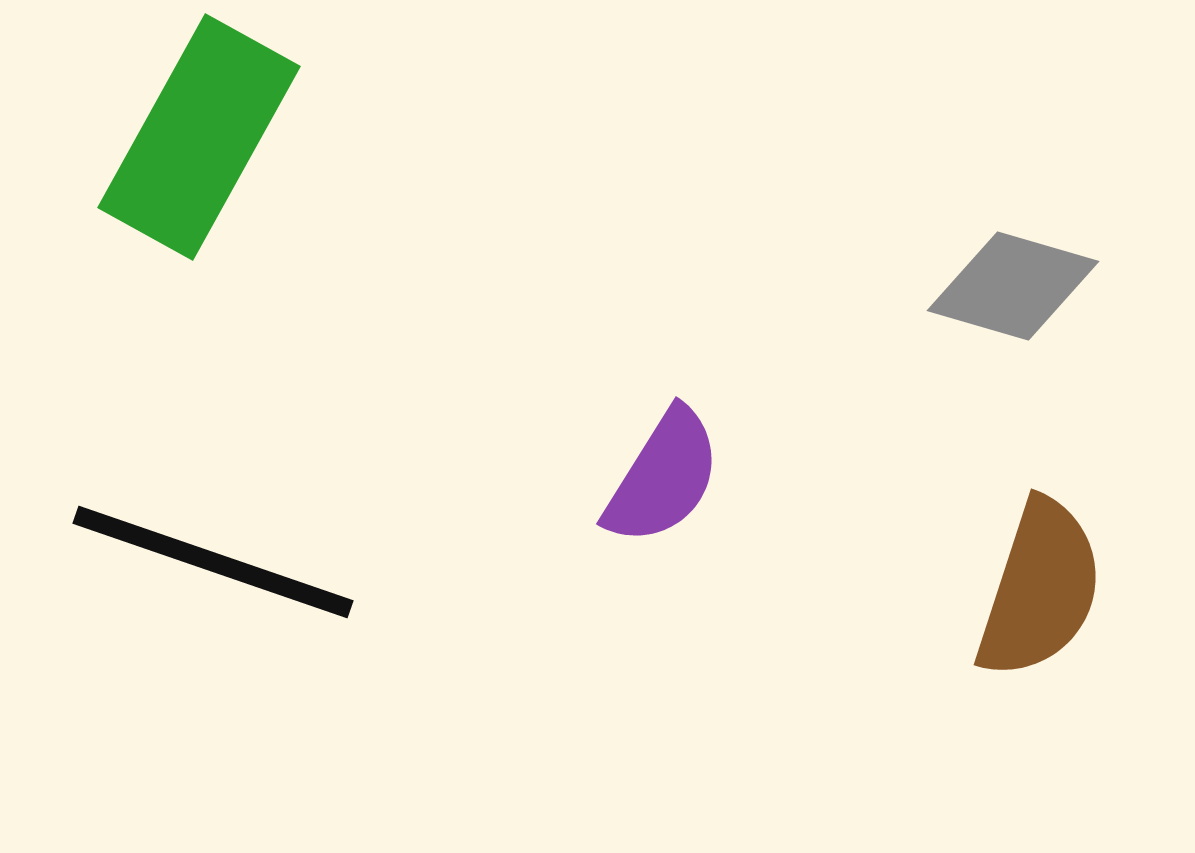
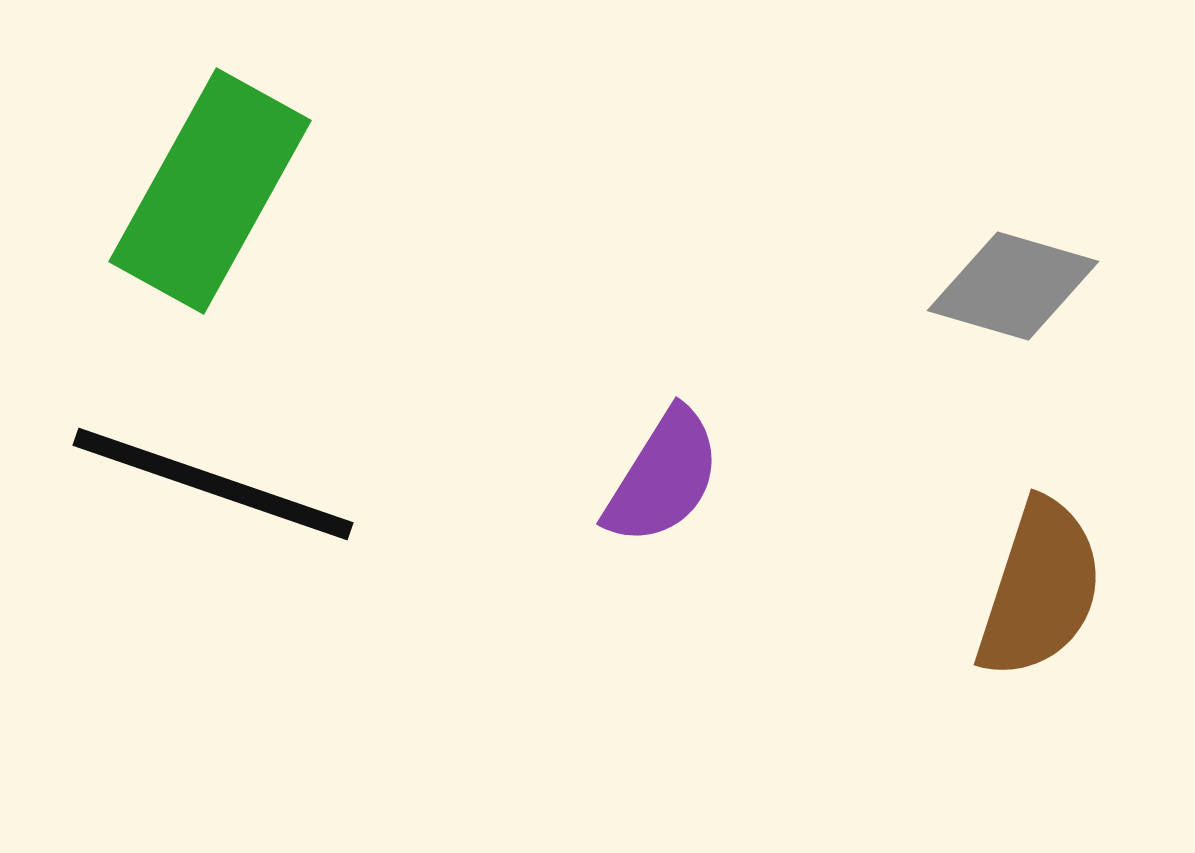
green rectangle: moved 11 px right, 54 px down
black line: moved 78 px up
